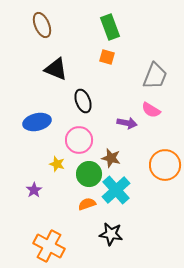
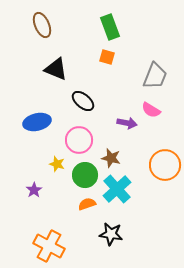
black ellipse: rotated 30 degrees counterclockwise
green circle: moved 4 px left, 1 px down
cyan cross: moved 1 px right, 1 px up
